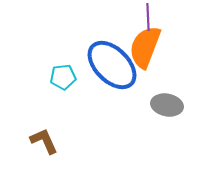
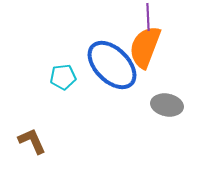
brown L-shape: moved 12 px left
